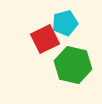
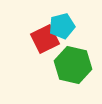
cyan pentagon: moved 3 px left, 3 px down
